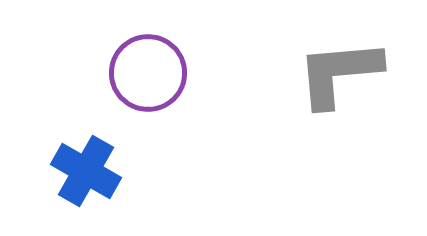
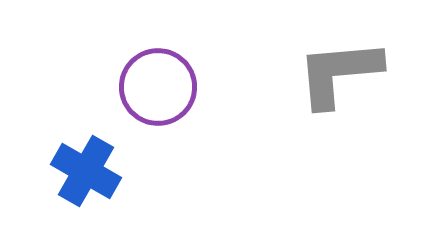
purple circle: moved 10 px right, 14 px down
